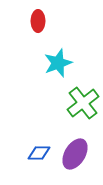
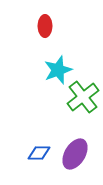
red ellipse: moved 7 px right, 5 px down
cyan star: moved 7 px down
green cross: moved 6 px up
